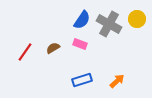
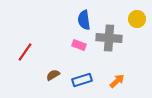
blue semicircle: moved 2 px right; rotated 138 degrees clockwise
gray cross: moved 14 px down; rotated 25 degrees counterclockwise
pink rectangle: moved 1 px left, 1 px down
brown semicircle: moved 27 px down
